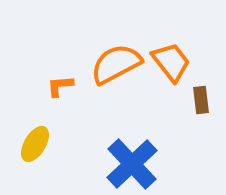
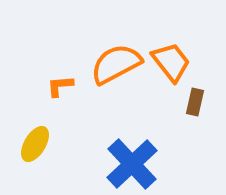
brown rectangle: moved 6 px left, 2 px down; rotated 20 degrees clockwise
